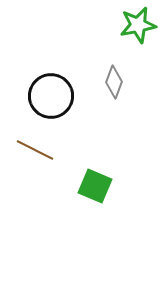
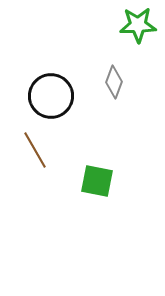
green star: rotated 9 degrees clockwise
brown line: rotated 33 degrees clockwise
green square: moved 2 px right, 5 px up; rotated 12 degrees counterclockwise
